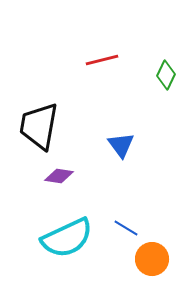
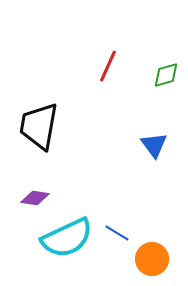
red line: moved 6 px right, 6 px down; rotated 52 degrees counterclockwise
green diamond: rotated 48 degrees clockwise
blue triangle: moved 33 px right
purple diamond: moved 24 px left, 22 px down
blue line: moved 9 px left, 5 px down
